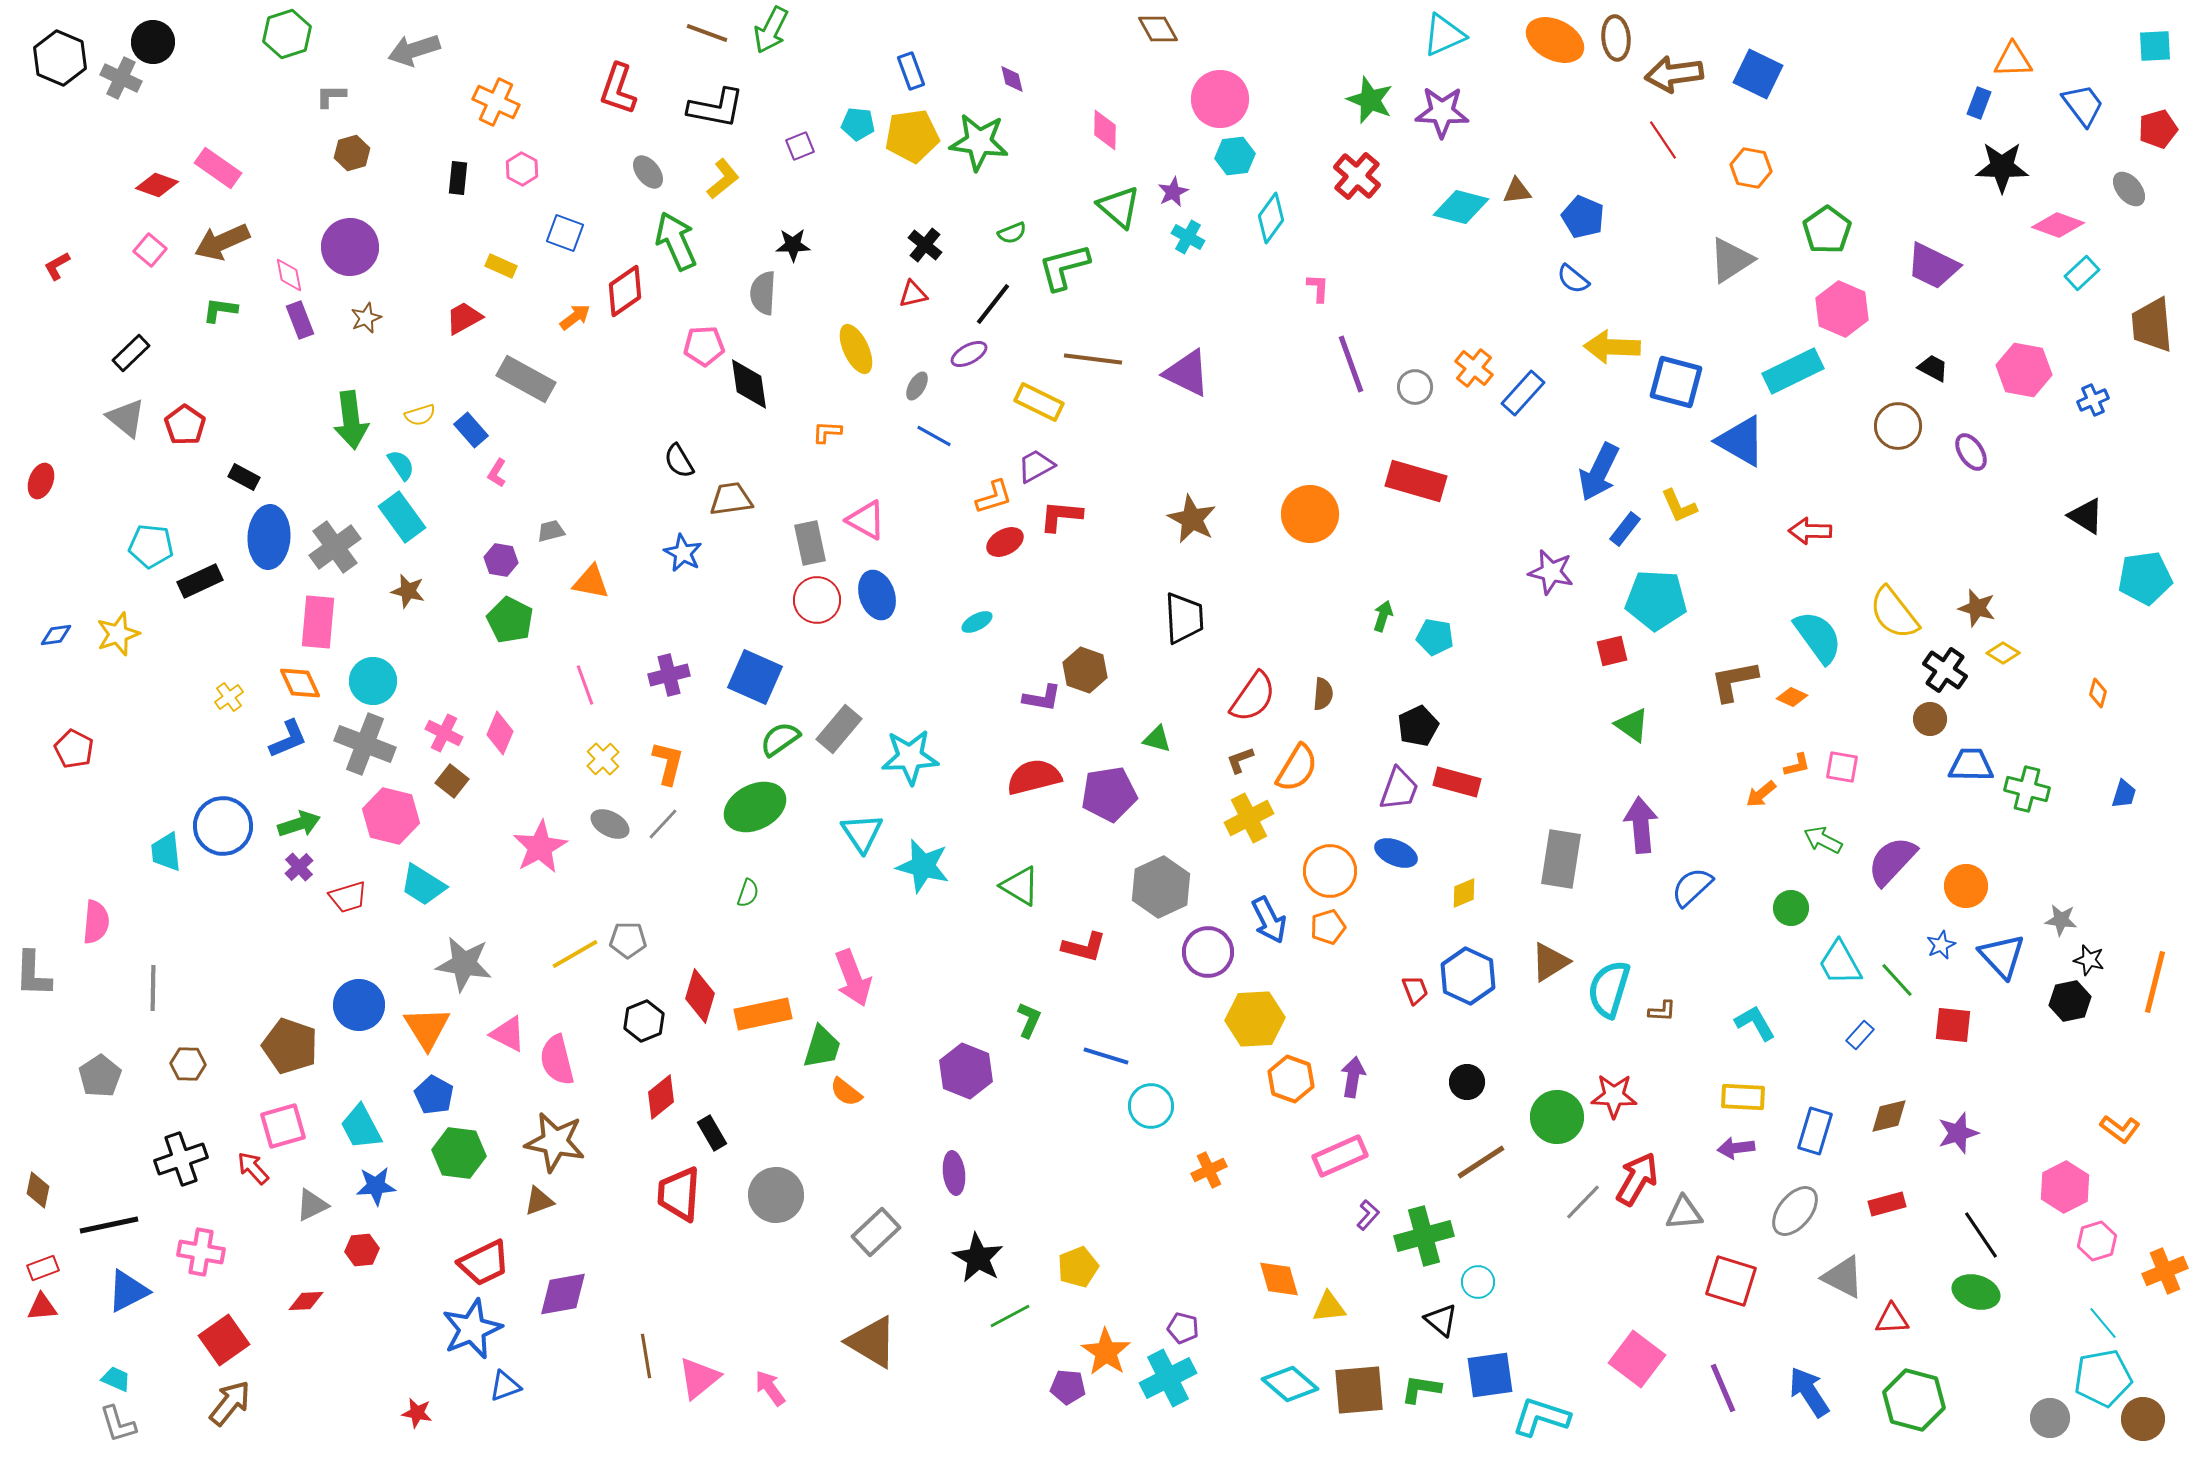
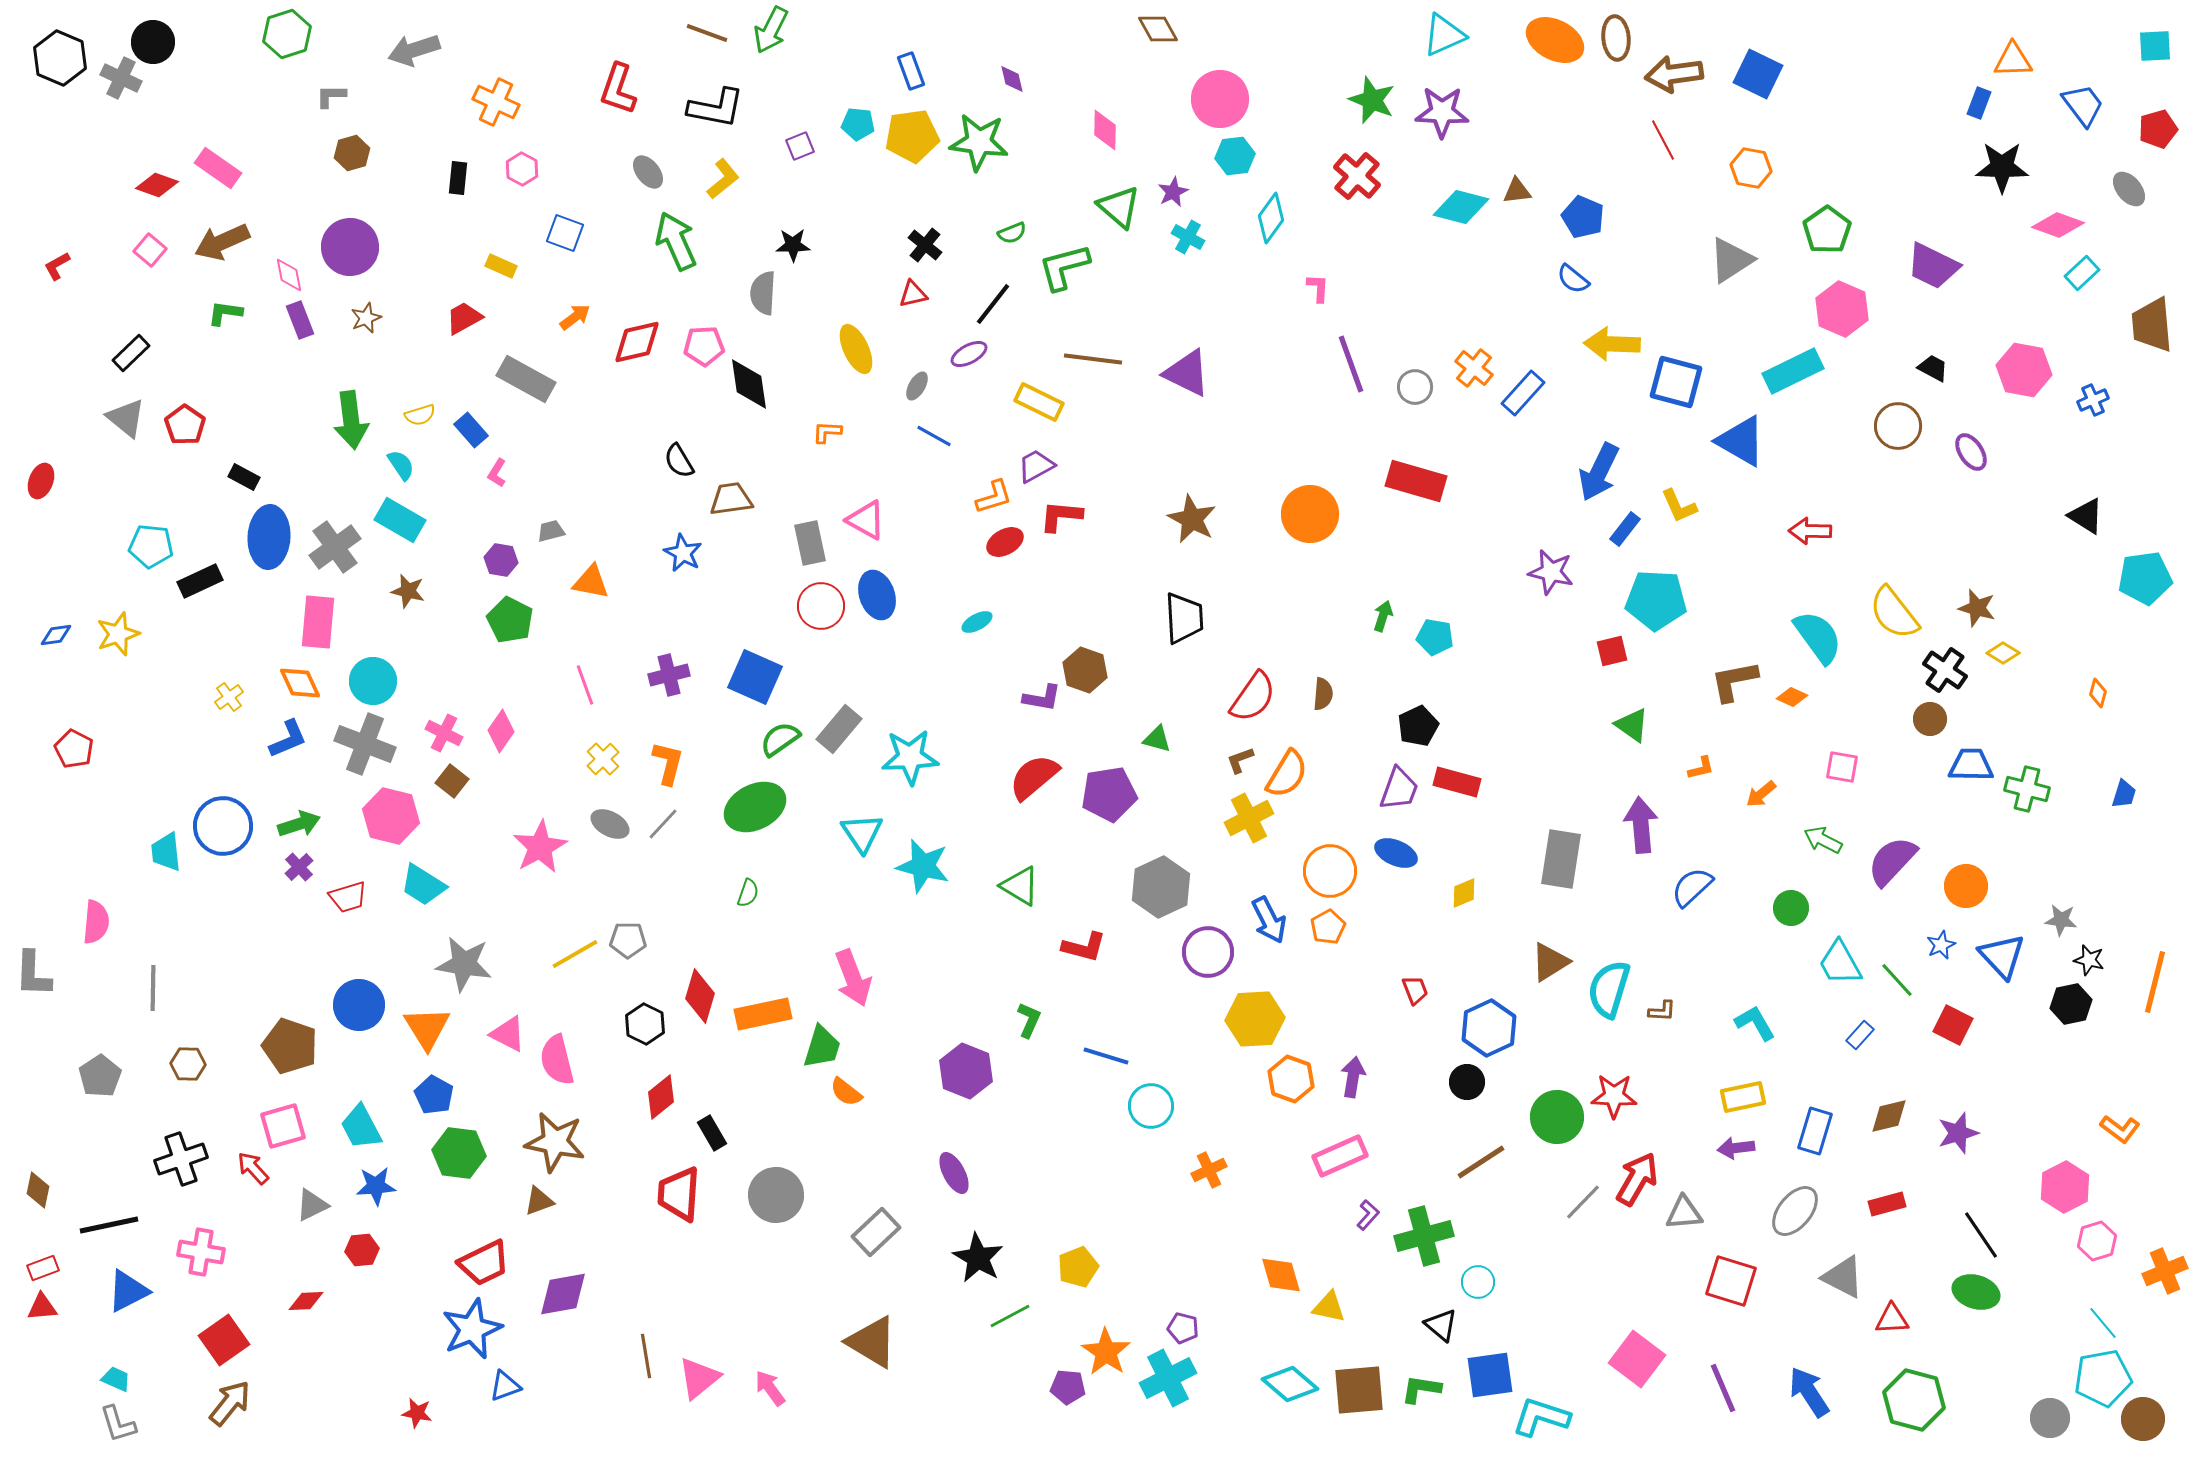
green star at (1370, 100): moved 2 px right
red line at (1663, 140): rotated 6 degrees clockwise
red diamond at (625, 291): moved 12 px right, 51 px down; rotated 22 degrees clockwise
green L-shape at (220, 310): moved 5 px right, 3 px down
yellow arrow at (1612, 347): moved 3 px up
cyan rectangle at (402, 517): moved 2 px left, 3 px down; rotated 24 degrees counterclockwise
red circle at (817, 600): moved 4 px right, 6 px down
pink diamond at (500, 733): moved 1 px right, 2 px up; rotated 12 degrees clockwise
orange L-shape at (1797, 765): moved 96 px left, 3 px down
orange semicircle at (1297, 768): moved 10 px left, 6 px down
red semicircle at (1034, 777): rotated 26 degrees counterclockwise
orange pentagon at (1328, 927): rotated 12 degrees counterclockwise
blue hexagon at (1468, 976): moved 21 px right, 52 px down; rotated 10 degrees clockwise
black hexagon at (2070, 1001): moved 1 px right, 3 px down
black hexagon at (644, 1021): moved 1 px right, 3 px down; rotated 12 degrees counterclockwise
red square at (1953, 1025): rotated 21 degrees clockwise
yellow rectangle at (1743, 1097): rotated 15 degrees counterclockwise
purple ellipse at (954, 1173): rotated 21 degrees counterclockwise
orange diamond at (1279, 1279): moved 2 px right, 4 px up
yellow triangle at (1329, 1307): rotated 18 degrees clockwise
black triangle at (1441, 1320): moved 5 px down
